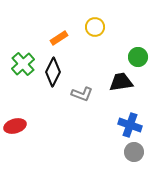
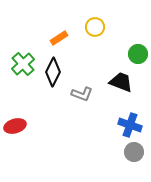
green circle: moved 3 px up
black trapezoid: rotated 30 degrees clockwise
